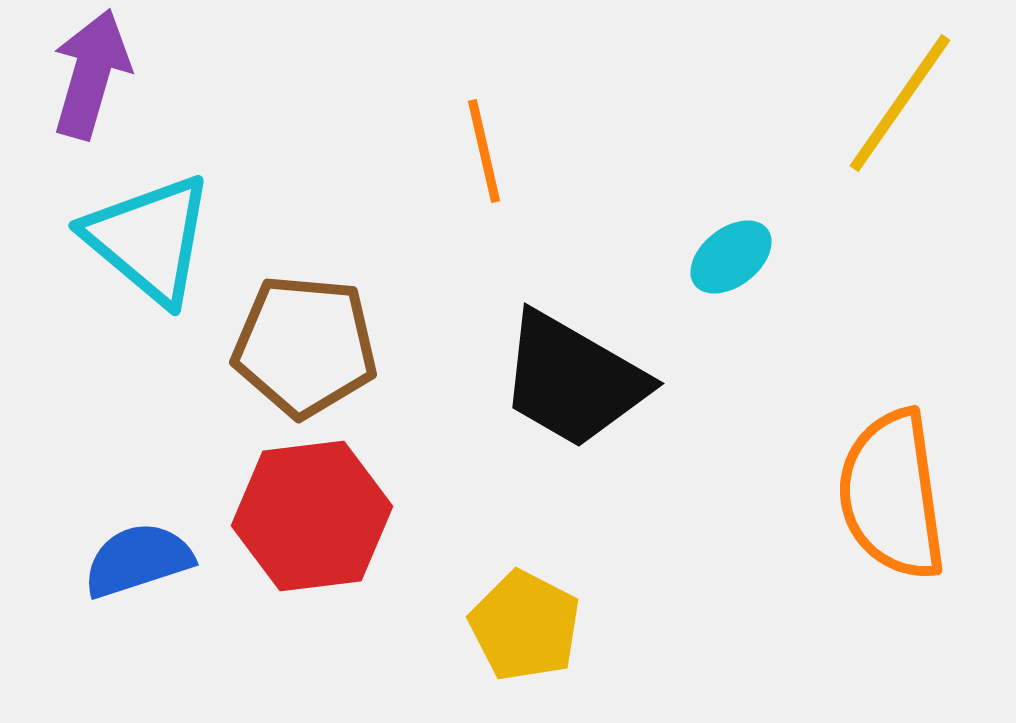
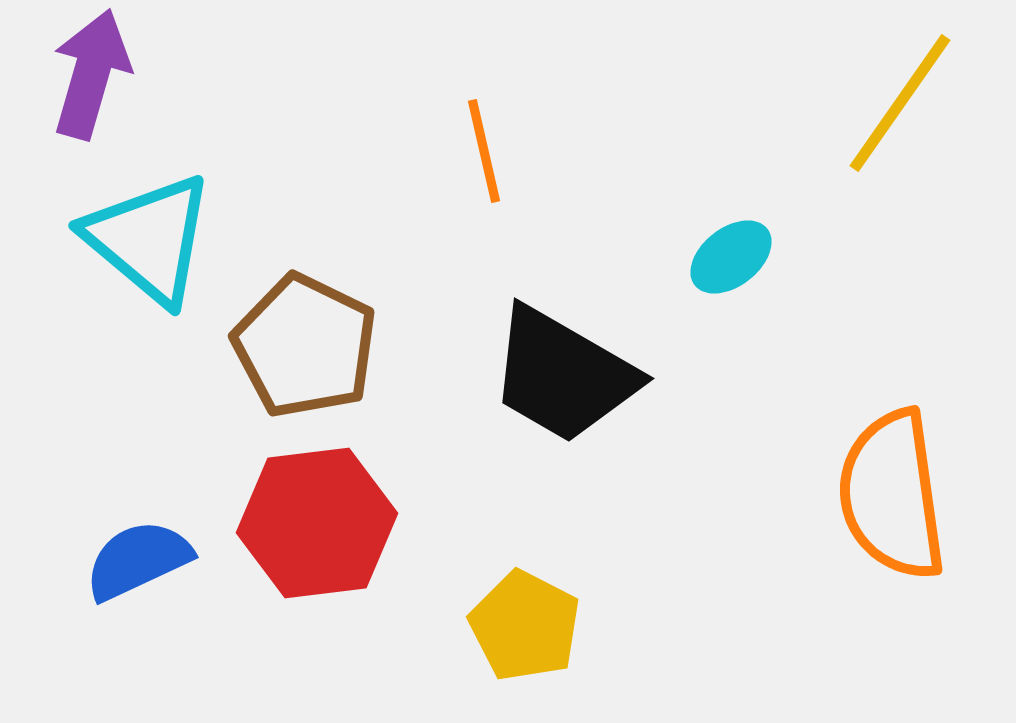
brown pentagon: rotated 21 degrees clockwise
black trapezoid: moved 10 px left, 5 px up
red hexagon: moved 5 px right, 7 px down
blue semicircle: rotated 7 degrees counterclockwise
